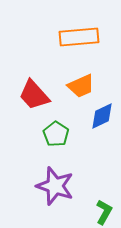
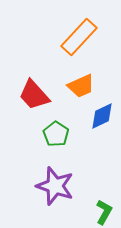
orange rectangle: rotated 42 degrees counterclockwise
